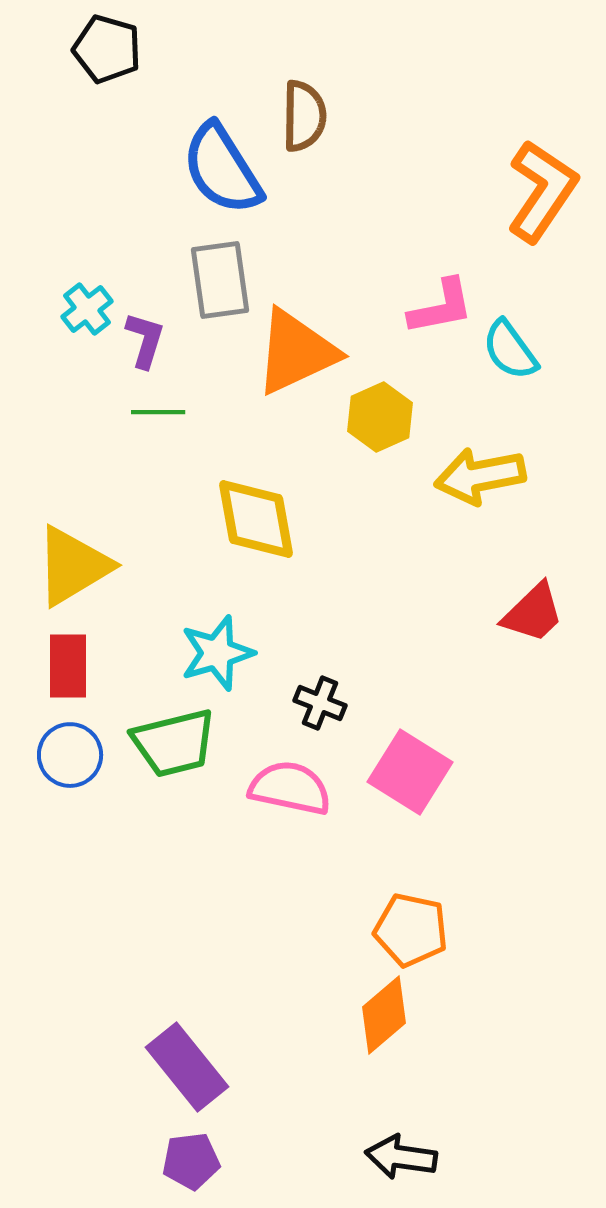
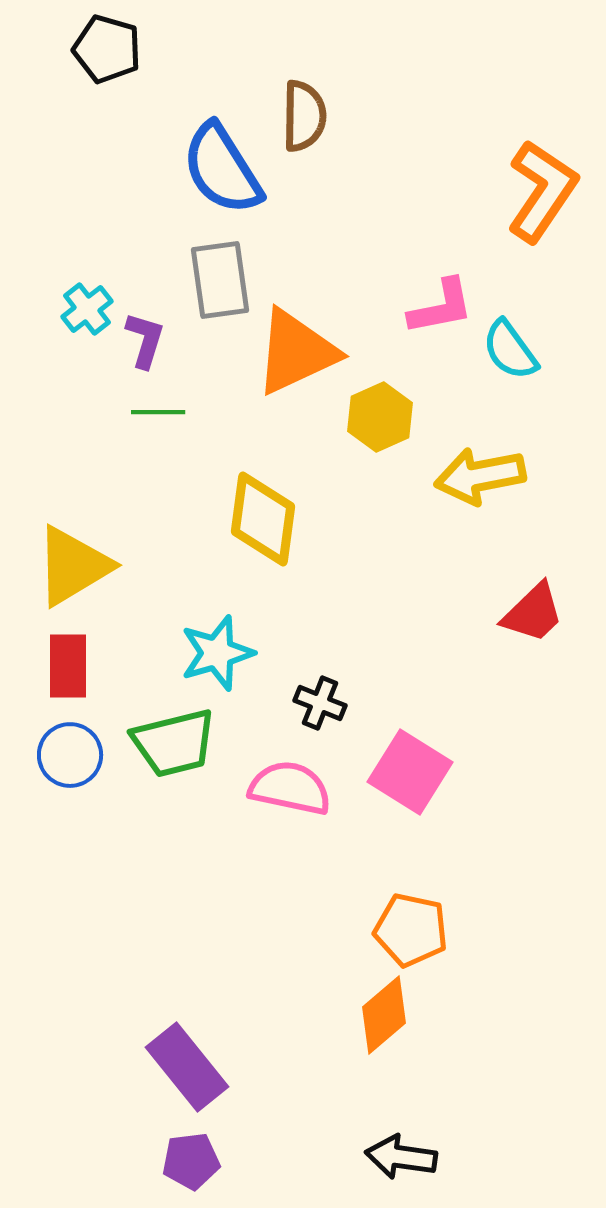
yellow diamond: moved 7 px right; rotated 18 degrees clockwise
